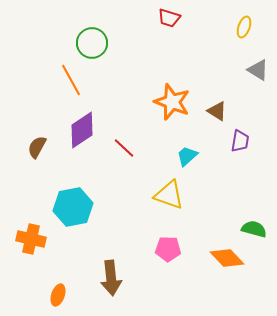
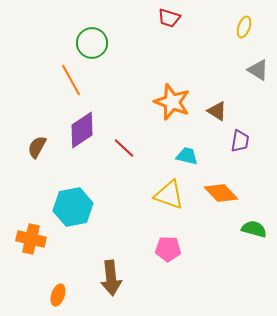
cyan trapezoid: rotated 55 degrees clockwise
orange diamond: moved 6 px left, 65 px up
